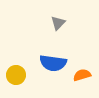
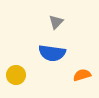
gray triangle: moved 2 px left, 1 px up
blue semicircle: moved 1 px left, 10 px up
